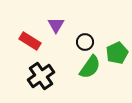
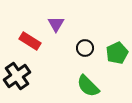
purple triangle: moved 1 px up
black circle: moved 6 px down
green semicircle: moved 2 px left, 19 px down; rotated 100 degrees clockwise
black cross: moved 24 px left
